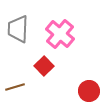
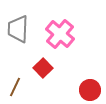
red square: moved 1 px left, 2 px down
brown line: rotated 48 degrees counterclockwise
red circle: moved 1 px right, 1 px up
